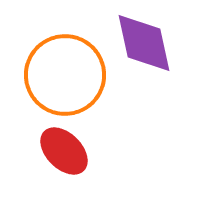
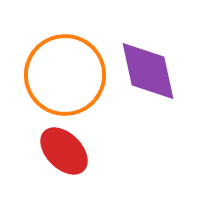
purple diamond: moved 4 px right, 28 px down
